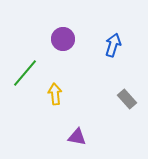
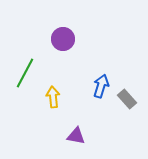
blue arrow: moved 12 px left, 41 px down
green line: rotated 12 degrees counterclockwise
yellow arrow: moved 2 px left, 3 px down
purple triangle: moved 1 px left, 1 px up
